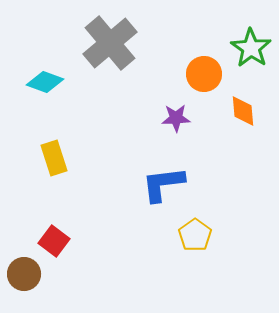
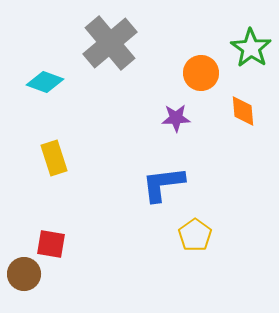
orange circle: moved 3 px left, 1 px up
red square: moved 3 px left, 3 px down; rotated 28 degrees counterclockwise
